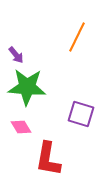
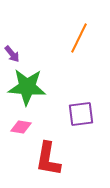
orange line: moved 2 px right, 1 px down
purple arrow: moved 4 px left, 1 px up
purple square: rotated 24 degrees counterclockwise
pink diamond: rotated 50 degrees counterclockwise
